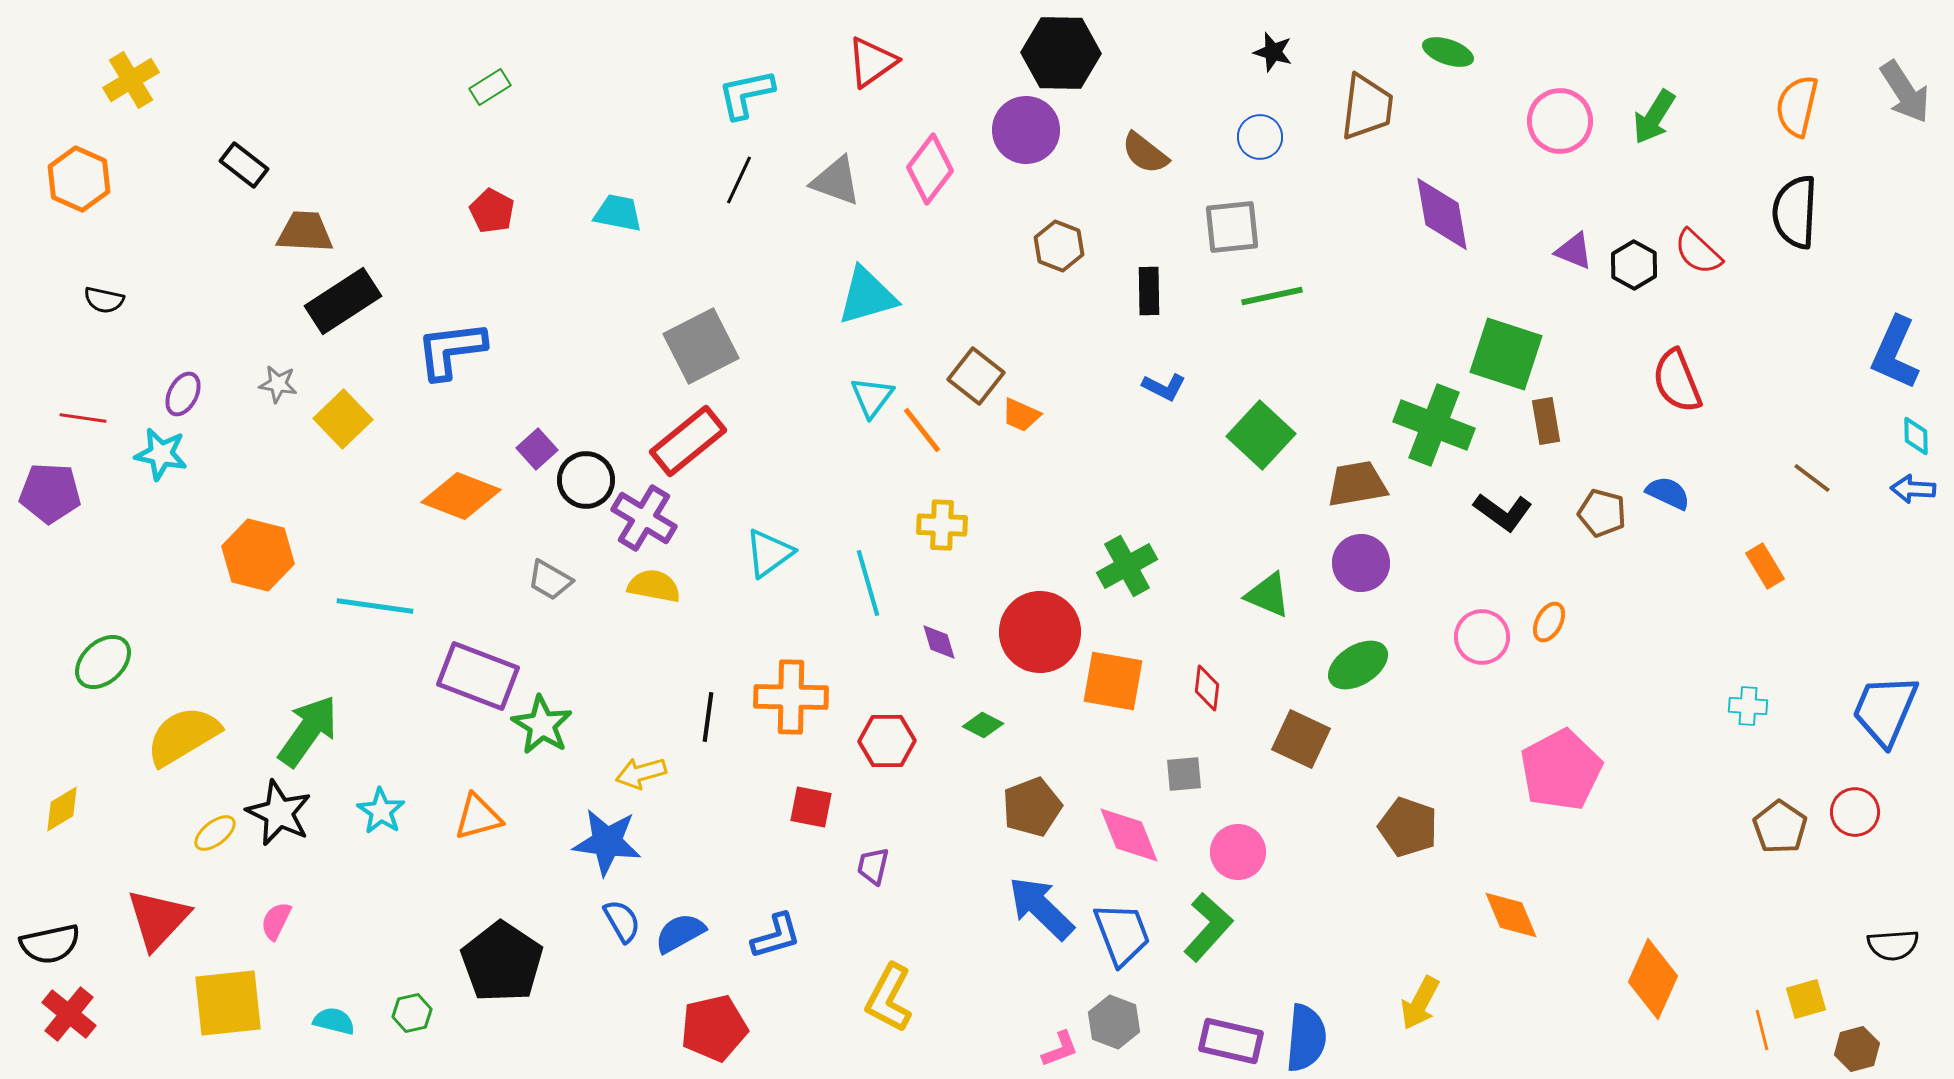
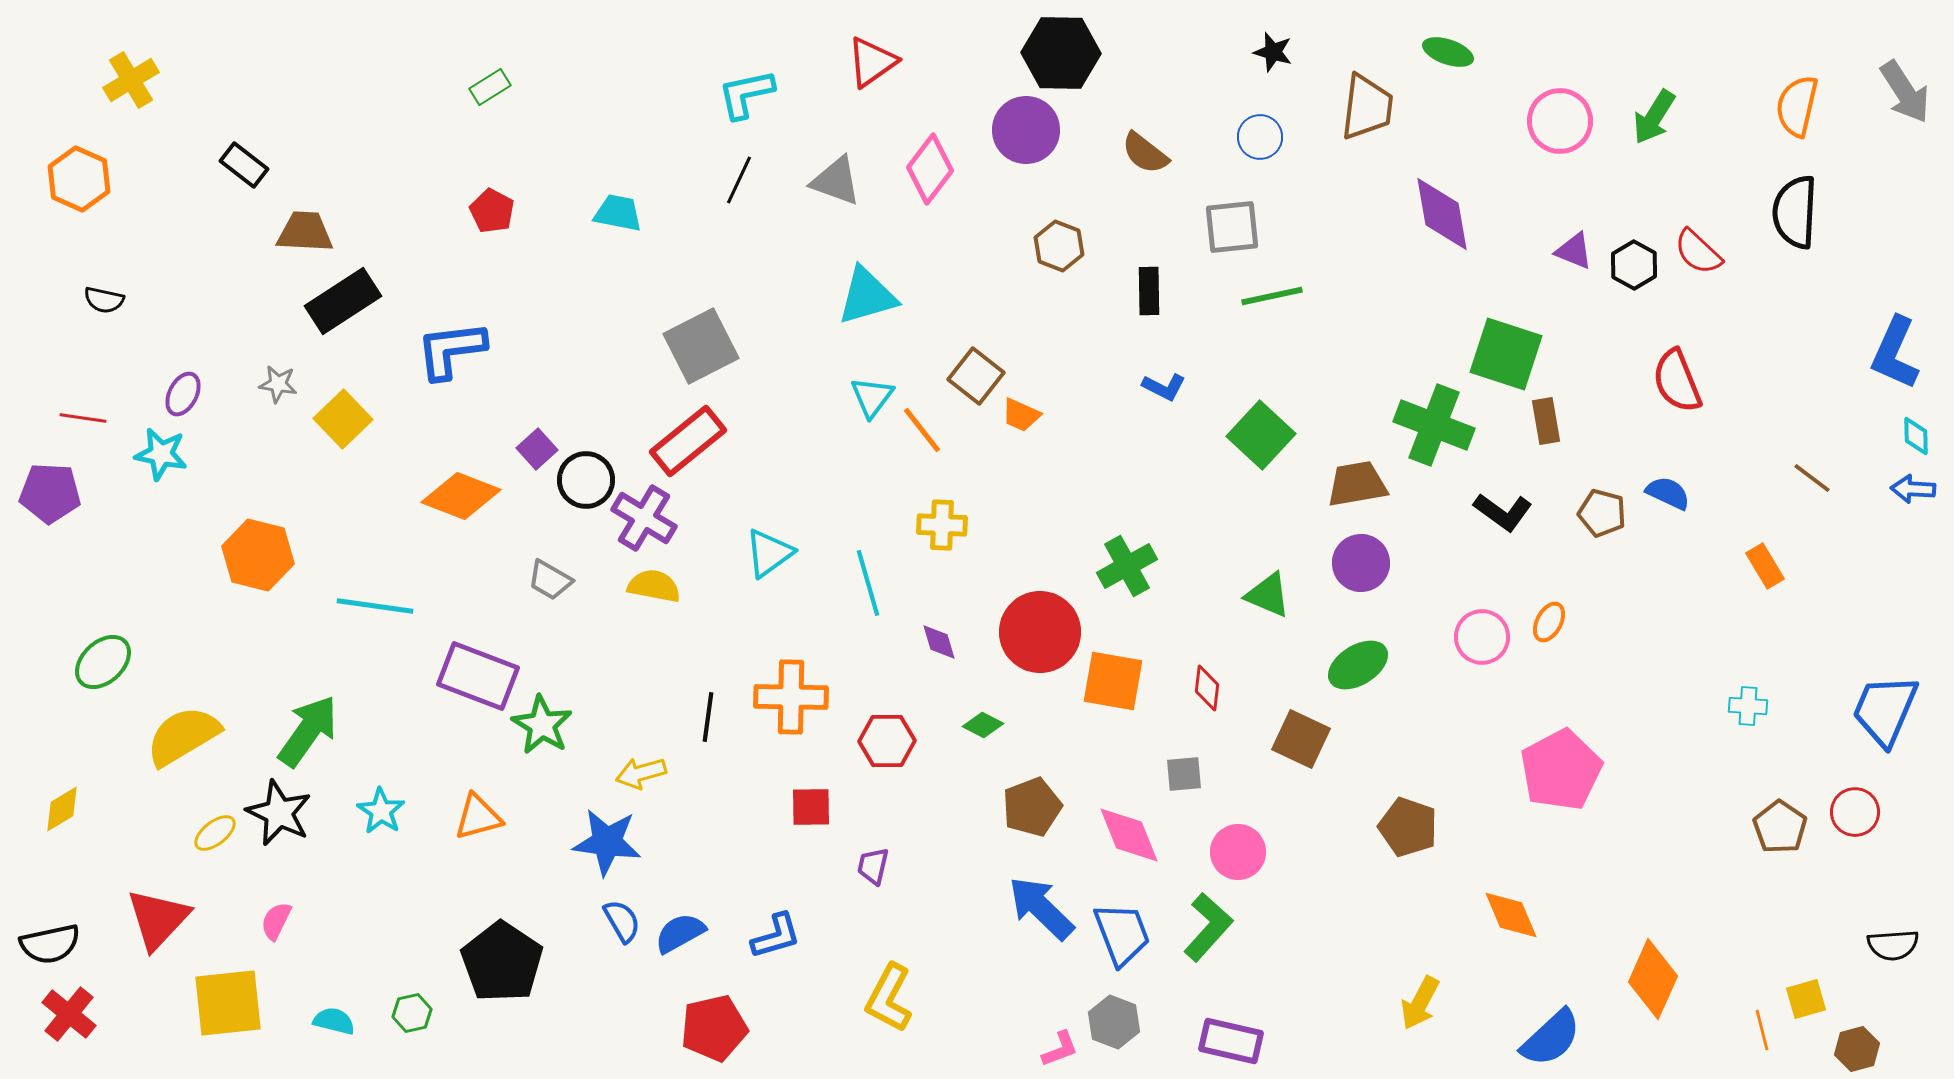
red square at (811, 807): rotated 12 degrees counterclockwise
blue semicircle at (1306, 1038): moved 245 px right; rotated 42 degrees clockwise
